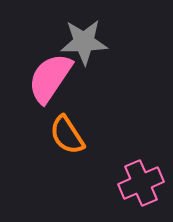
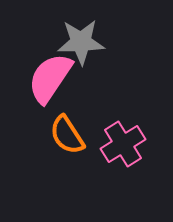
gray star: moved 3 px left
pink cross: moved 18 px left, 39 px up; rotated 9 degrees counterclockwise
